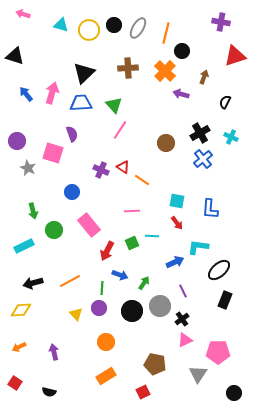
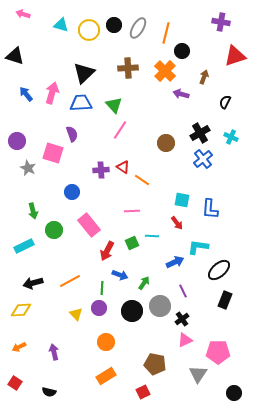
purple cross at (101, 170): rotated 28 degrees counterclockwise
cyan square at (177, 201): moved 5 px right, 1 px up
